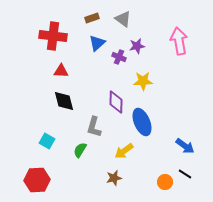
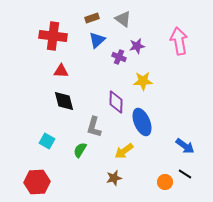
blue triangle: moved 3 px up
red hexagon: moved 2 px down
